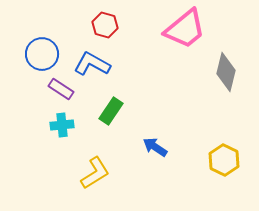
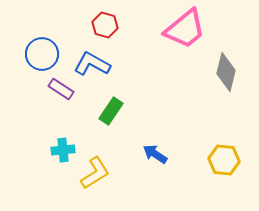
cyan cross: moved 1 px right, 25 px down
blue arrow: moved 7 px down
yellow hexagon: rotated 20 degrees counterclockwise
